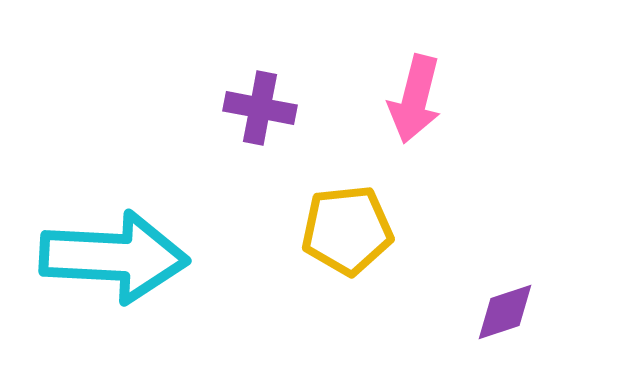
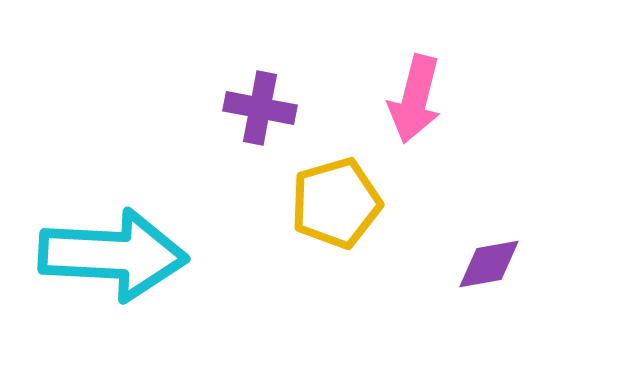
yellow pentagon: moved 11 px left, 27 px up; rotated 10 degrees counterclockwise
cyan arrow: moved 1 px left, 2 px up
purple diamond: moved 16 px left, 48 px up; rotated 8 degrees clockwise
